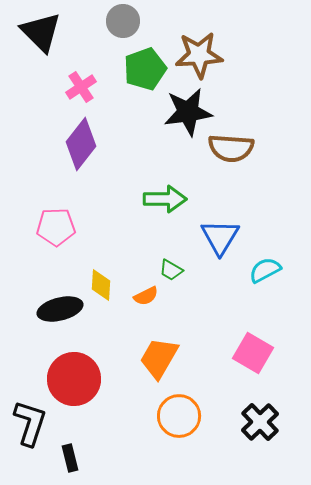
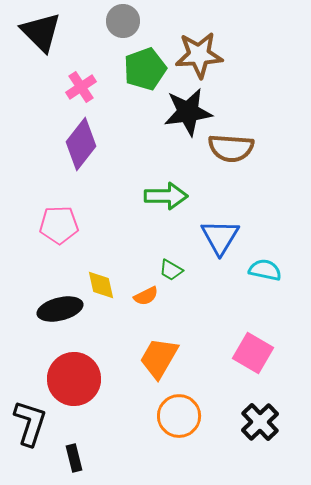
green arrow: moved 1 px right, 3 px up
pink pentagon: moved 3 px right, 2 px up
cyan semicircle: rotated 40 degrees clockwise
yellow diamond: rotated 16 degrees counterclockwise
black rectangle: moved 4 px right
